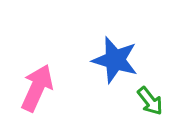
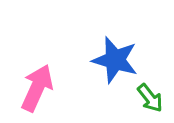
green arrow: moved 3 px up
